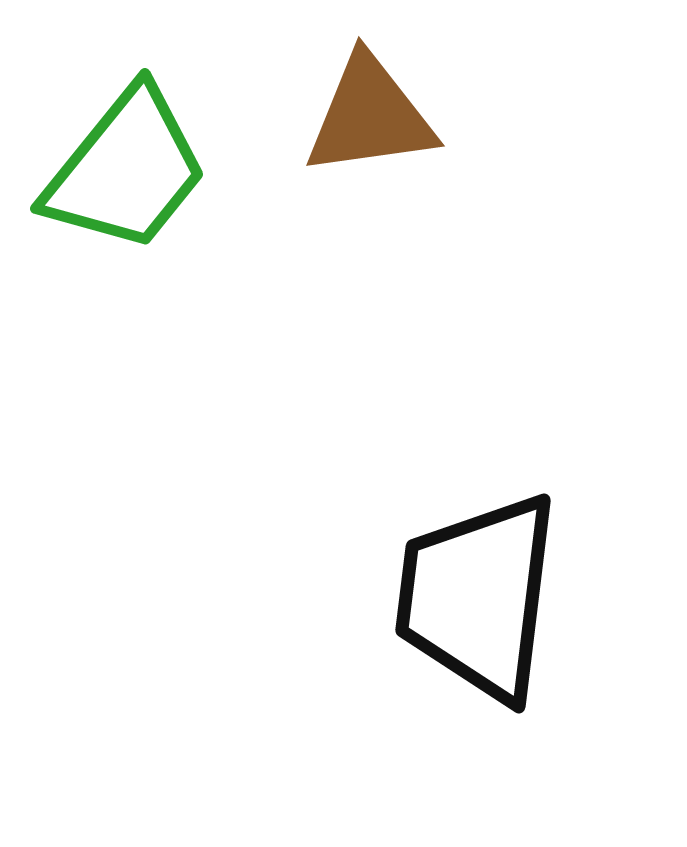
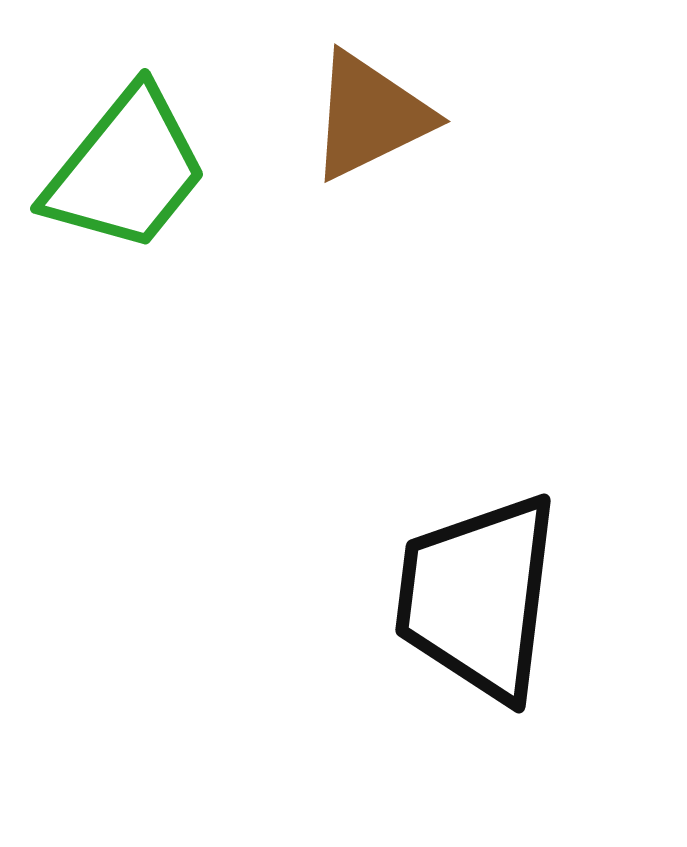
brown triangle: rotated 18 degrees counterclockwise
